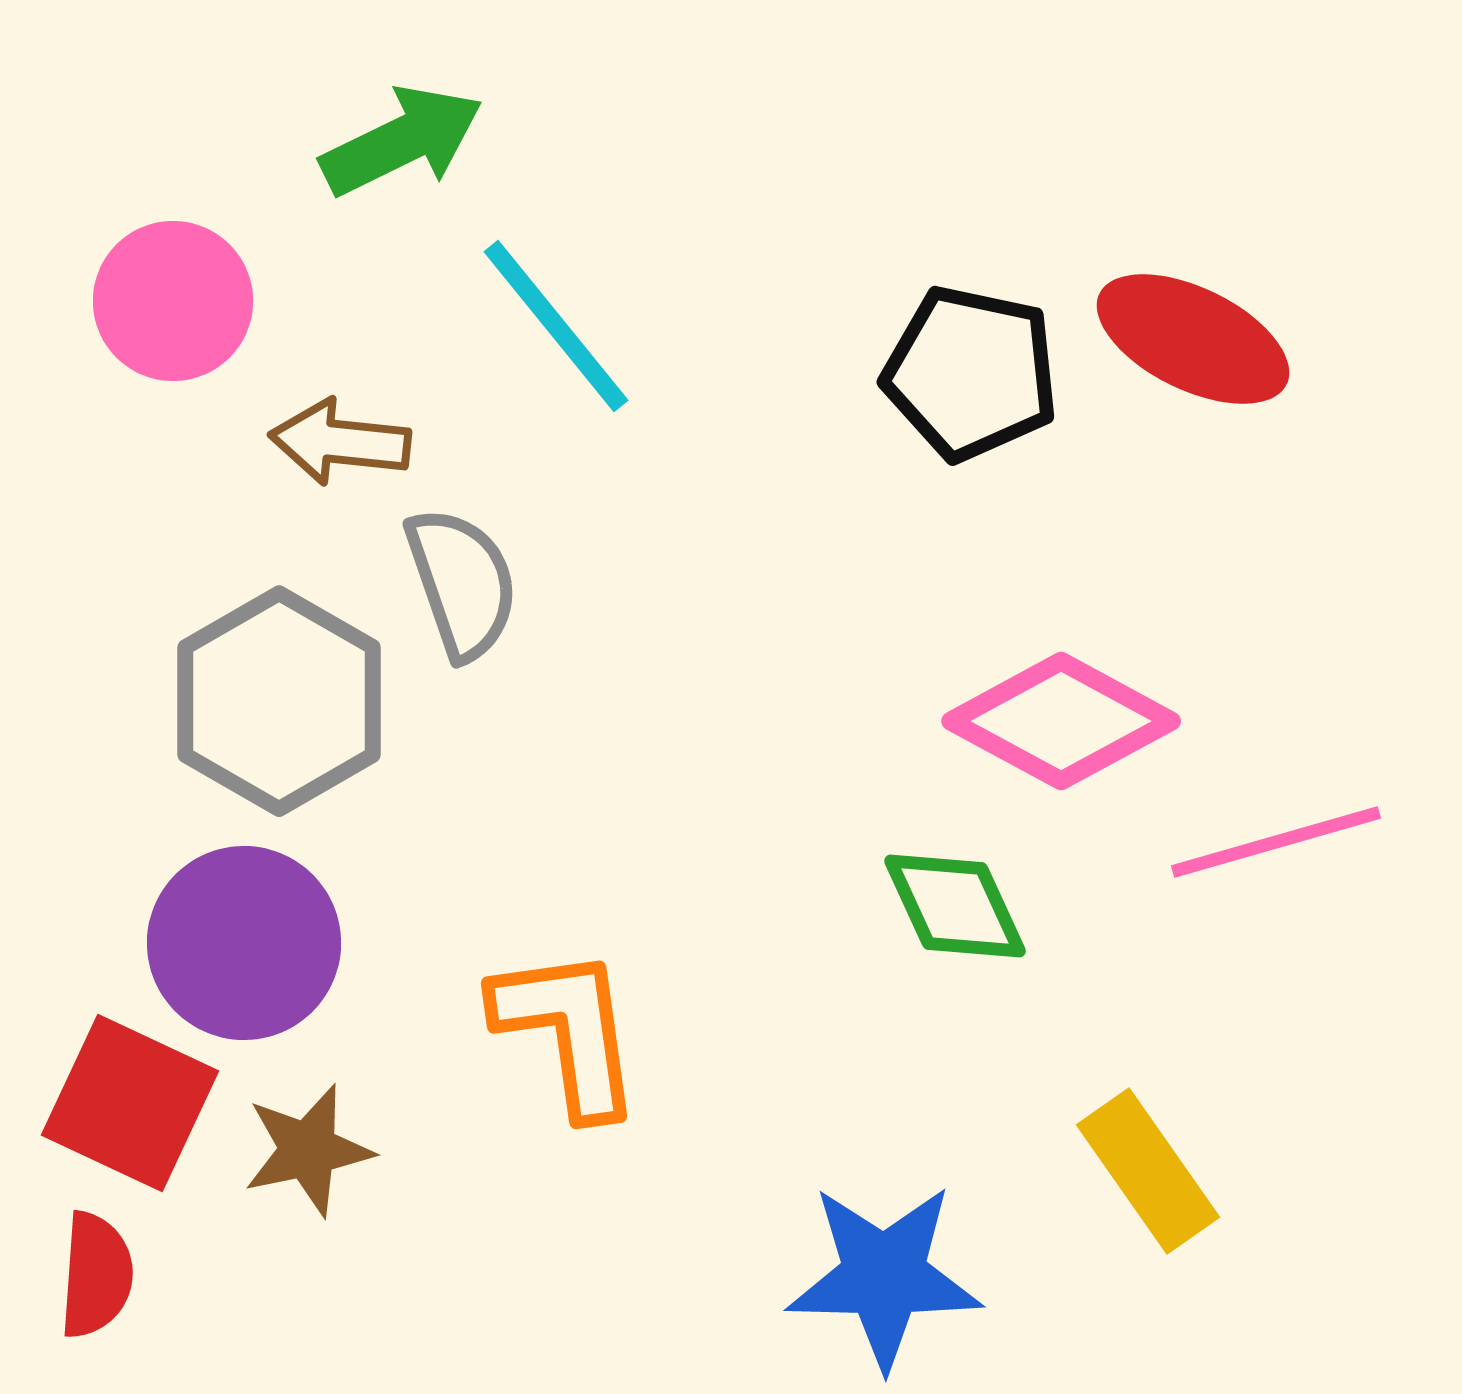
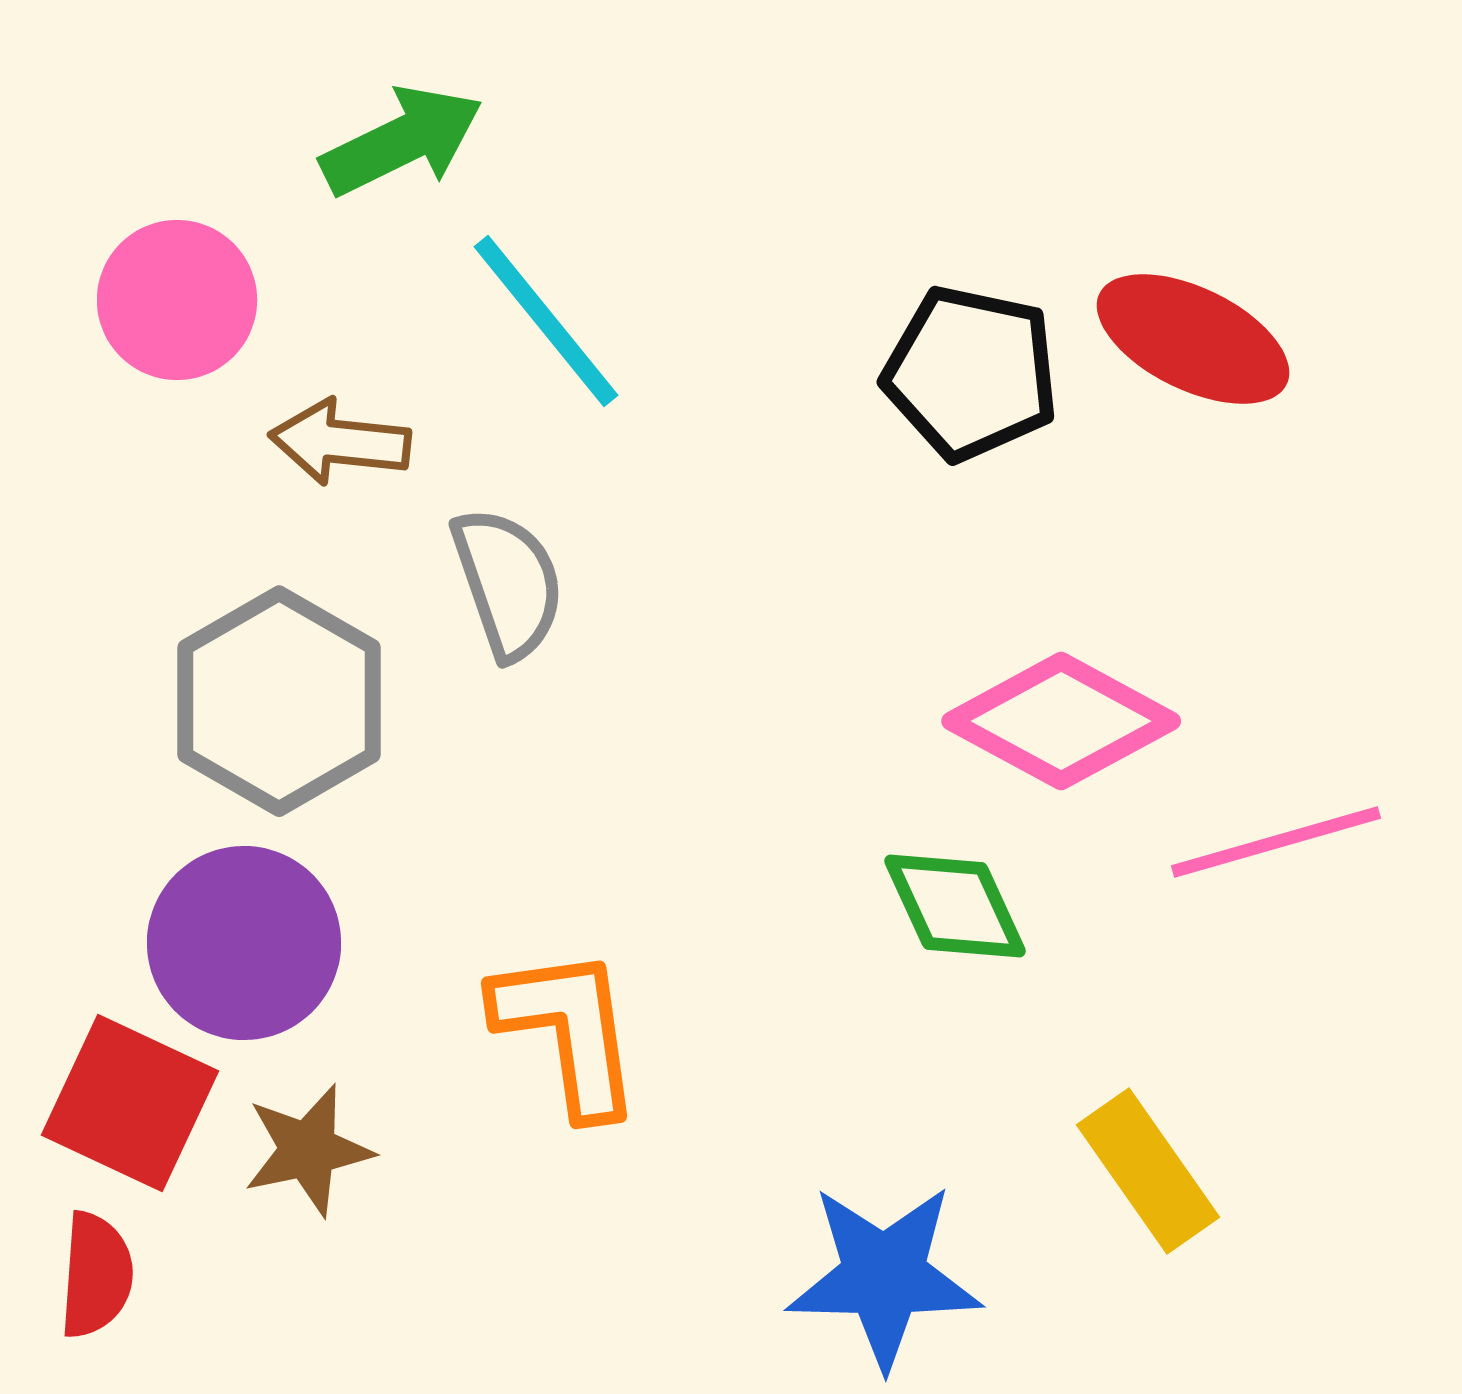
pink circle: moved 4 px right, 1 px up
cyan line: moved 10 px left, 5 px up
gray semicircle: moved 46 px right
